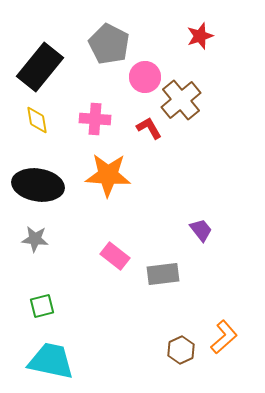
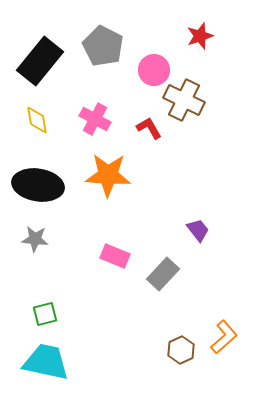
gray pentagon: moved 6 px left, 2 px down
black rectangle: moved 6 px up
pink circle: moved 9 px right, 7 px up
brown cross: moved 3 px right; rotated 24 degrees counterclockwise
pink cross: rotated 24 degrees clockwise
purple trapezoid: moved 3 px left
pink rectangle: rotated 16 degrees counterclockwise
gray rectangle: rotated 40 degrees counterclockwise
green square: moved 3 px right, 8 px down
cyan trapezoid: moved 5 px left, 1 px down
